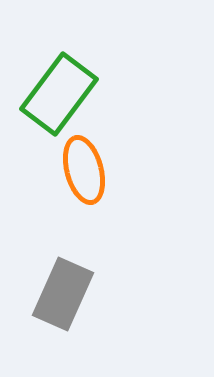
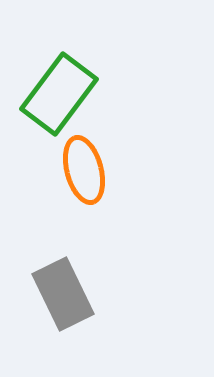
gray rectangle: rotated 50 degrees counterclockwise
